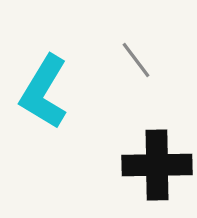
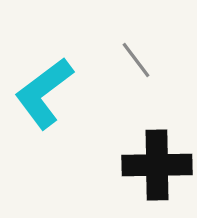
cyan L-shape: moved 1 px down; rotated 22 degrees clockwise
